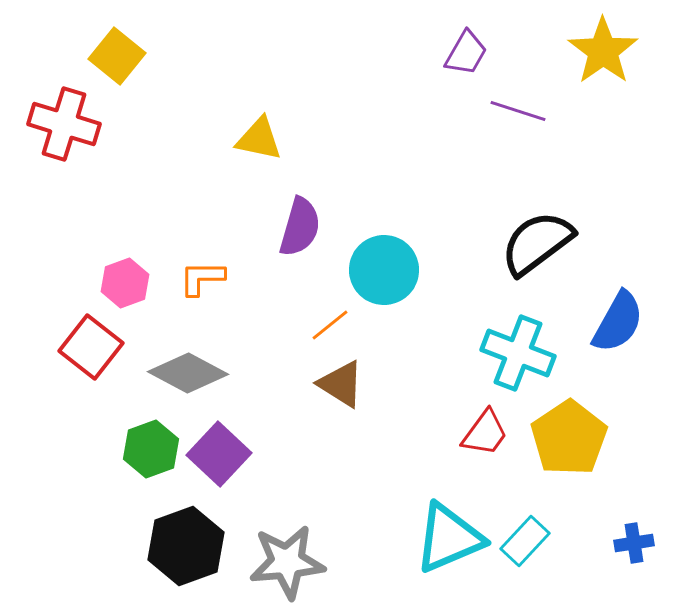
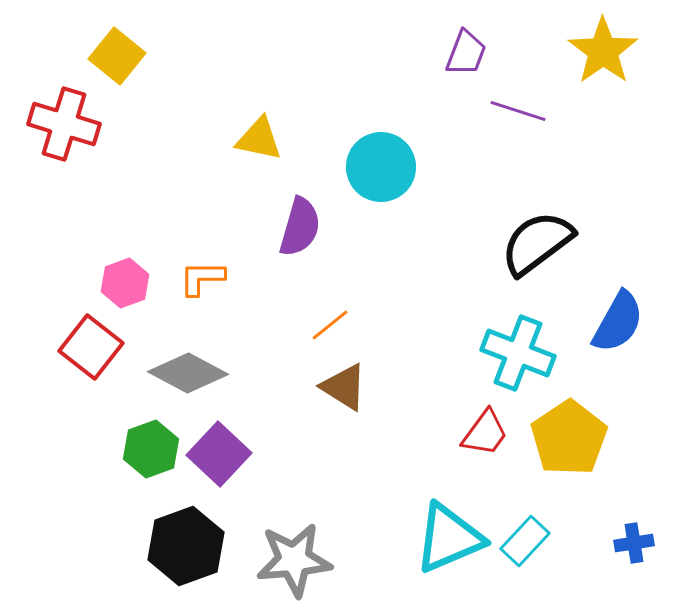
purple trapezoid: rotated 9 degrees counterclockwise
cyan circle: moved 3 px left, 103 px up
brown triangle: moved 3 px right, 3 px down
gray star: moved 7 px right, 2 px up
